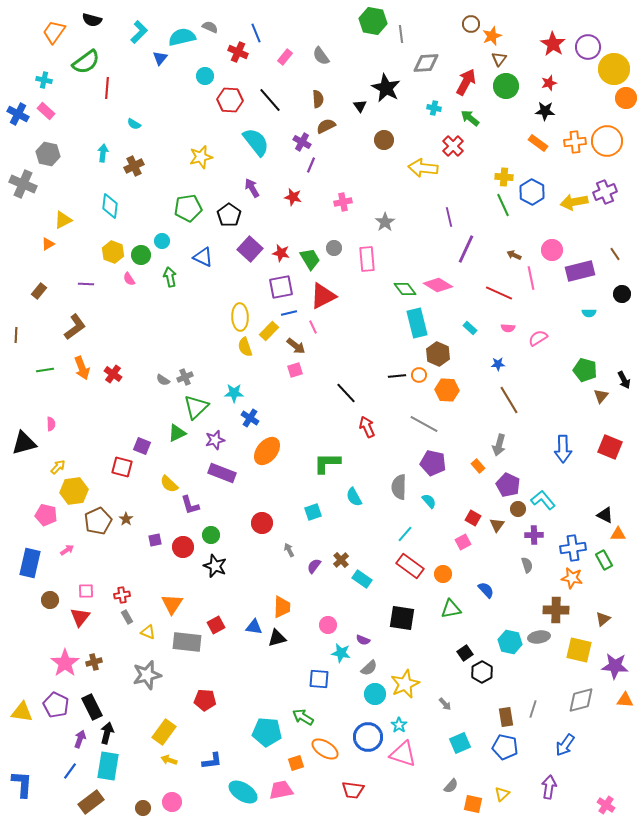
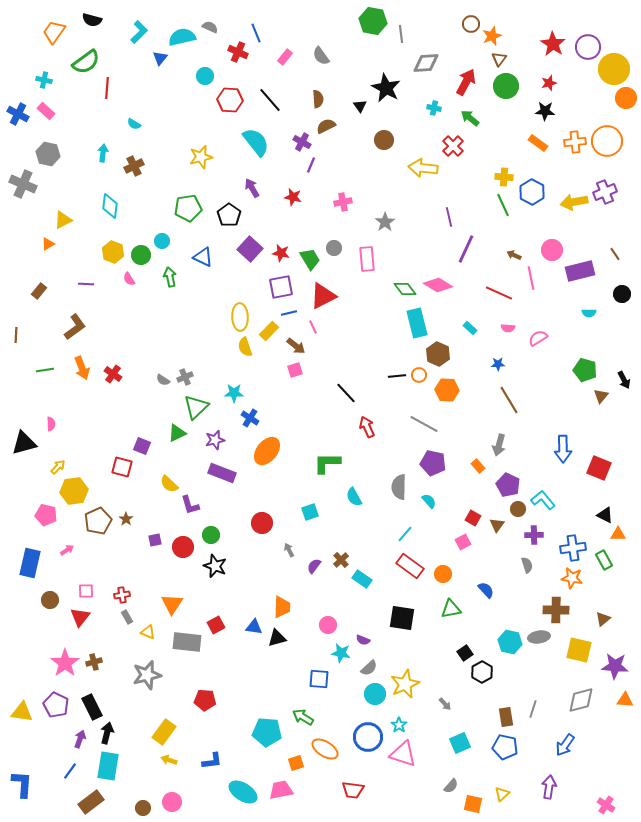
red square at (610, 447): moved 11 px left, 21 px down
cyan square at (313, 512): moved 3 px left
